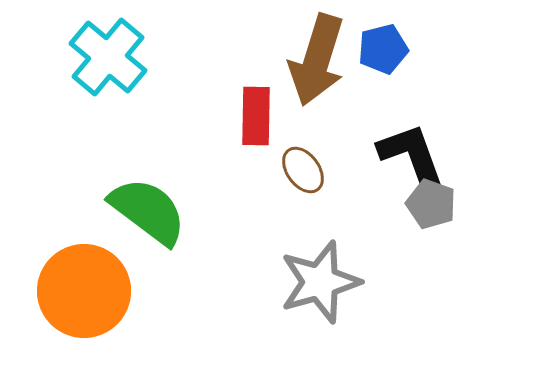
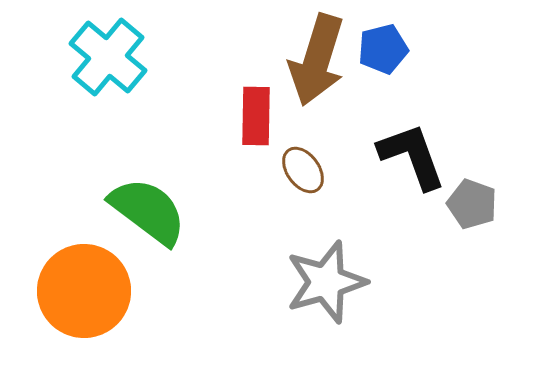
gray pentagon: moved 41 px right
gray star: moved 6 px right
